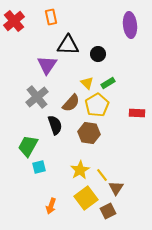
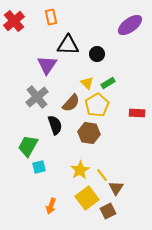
purple ellipse: rotated 60 degrees clockwise
black circle: moved 1 px left
yellow square: moved 1 px right
